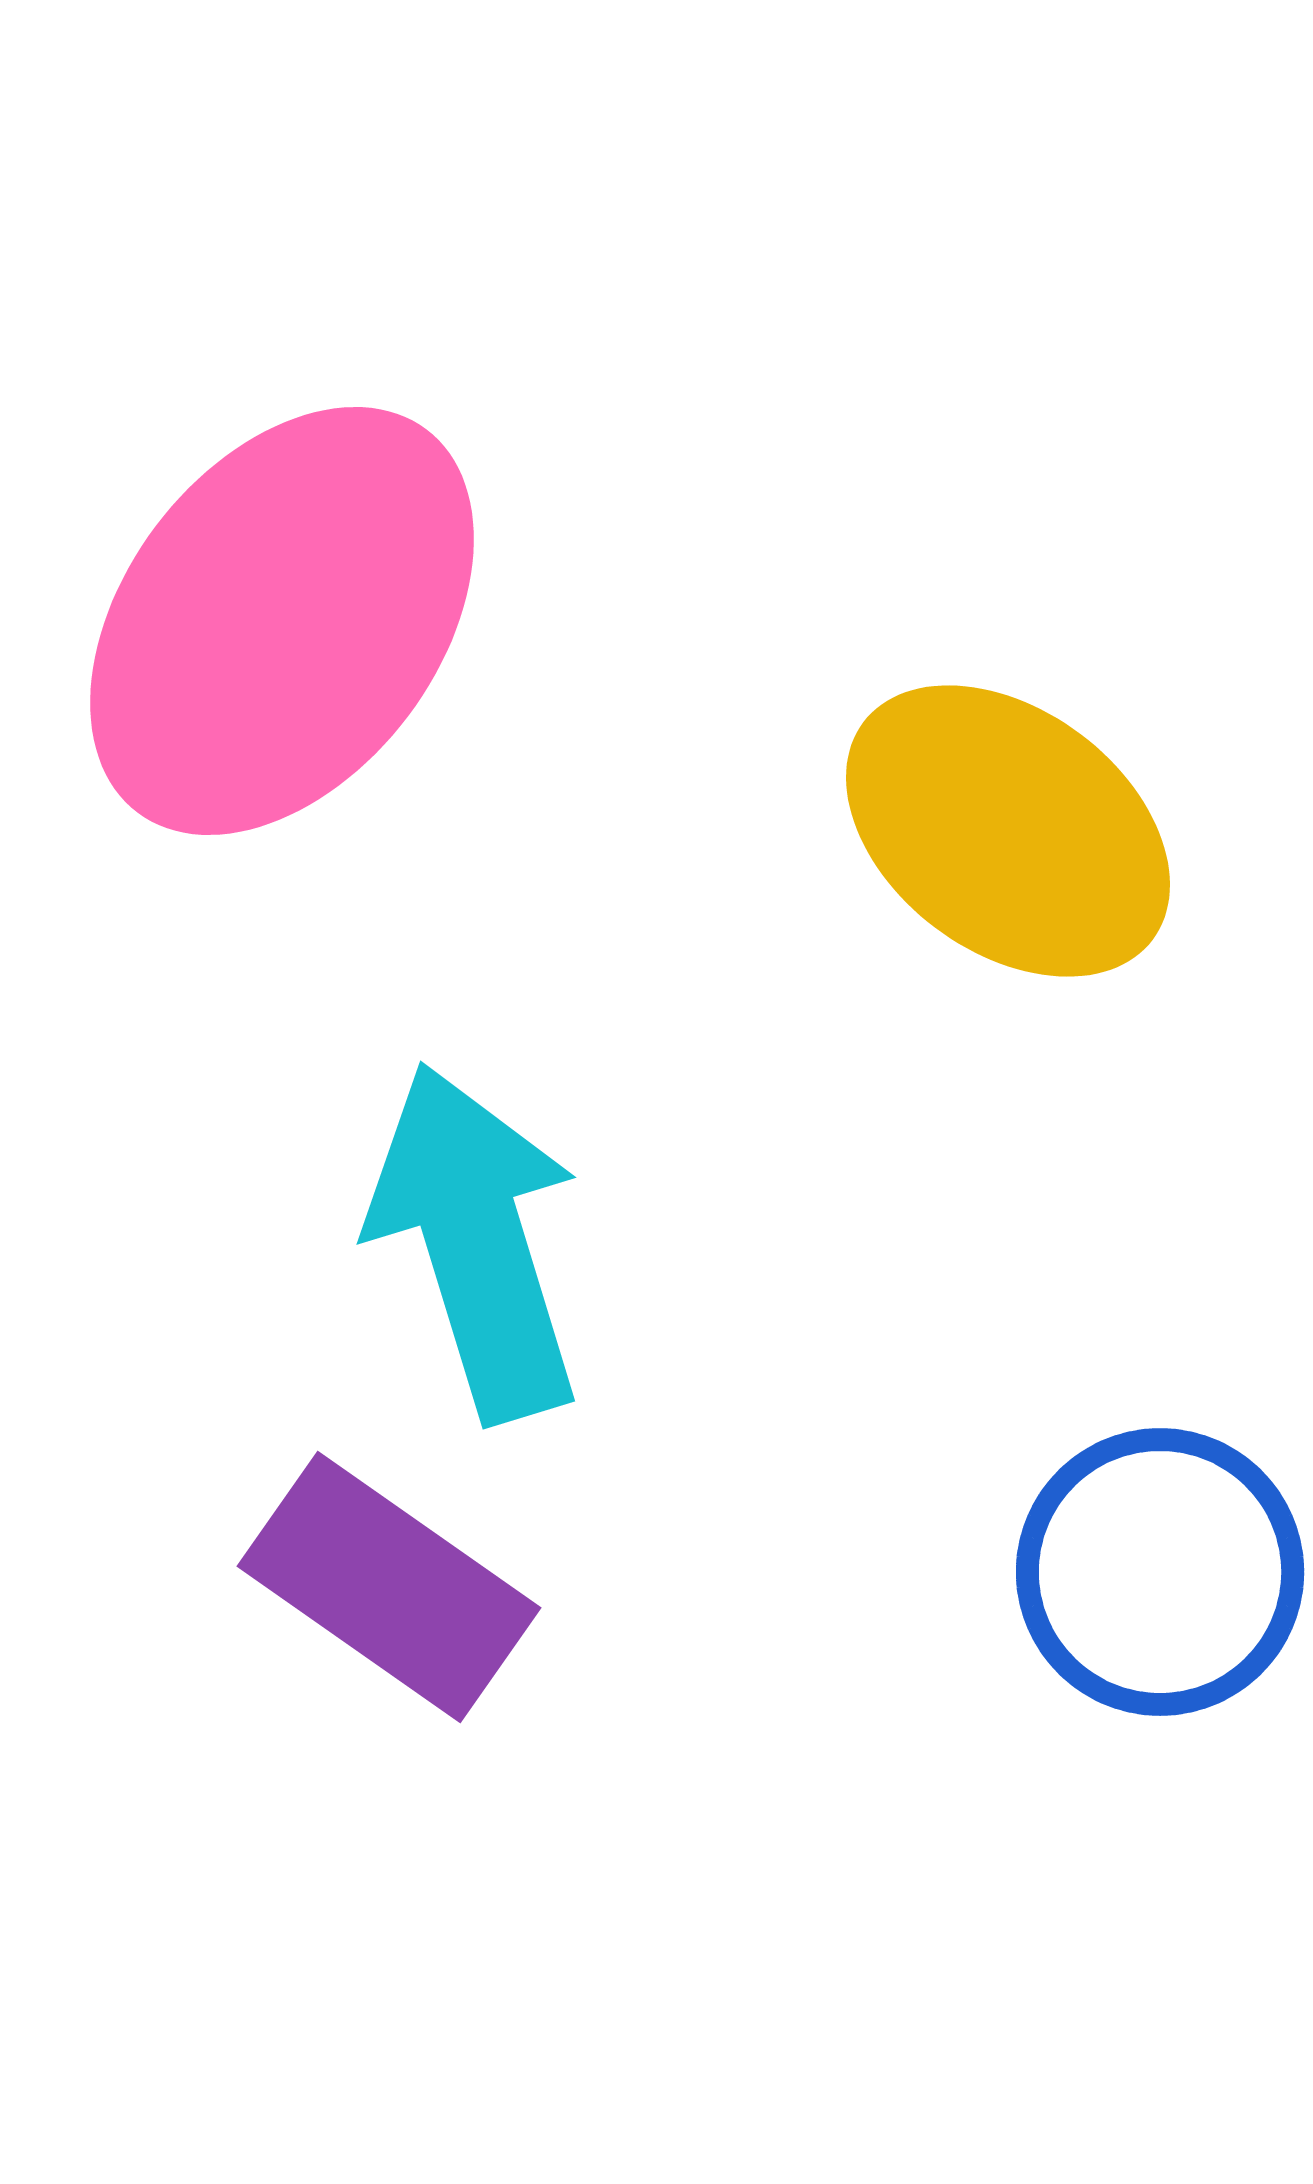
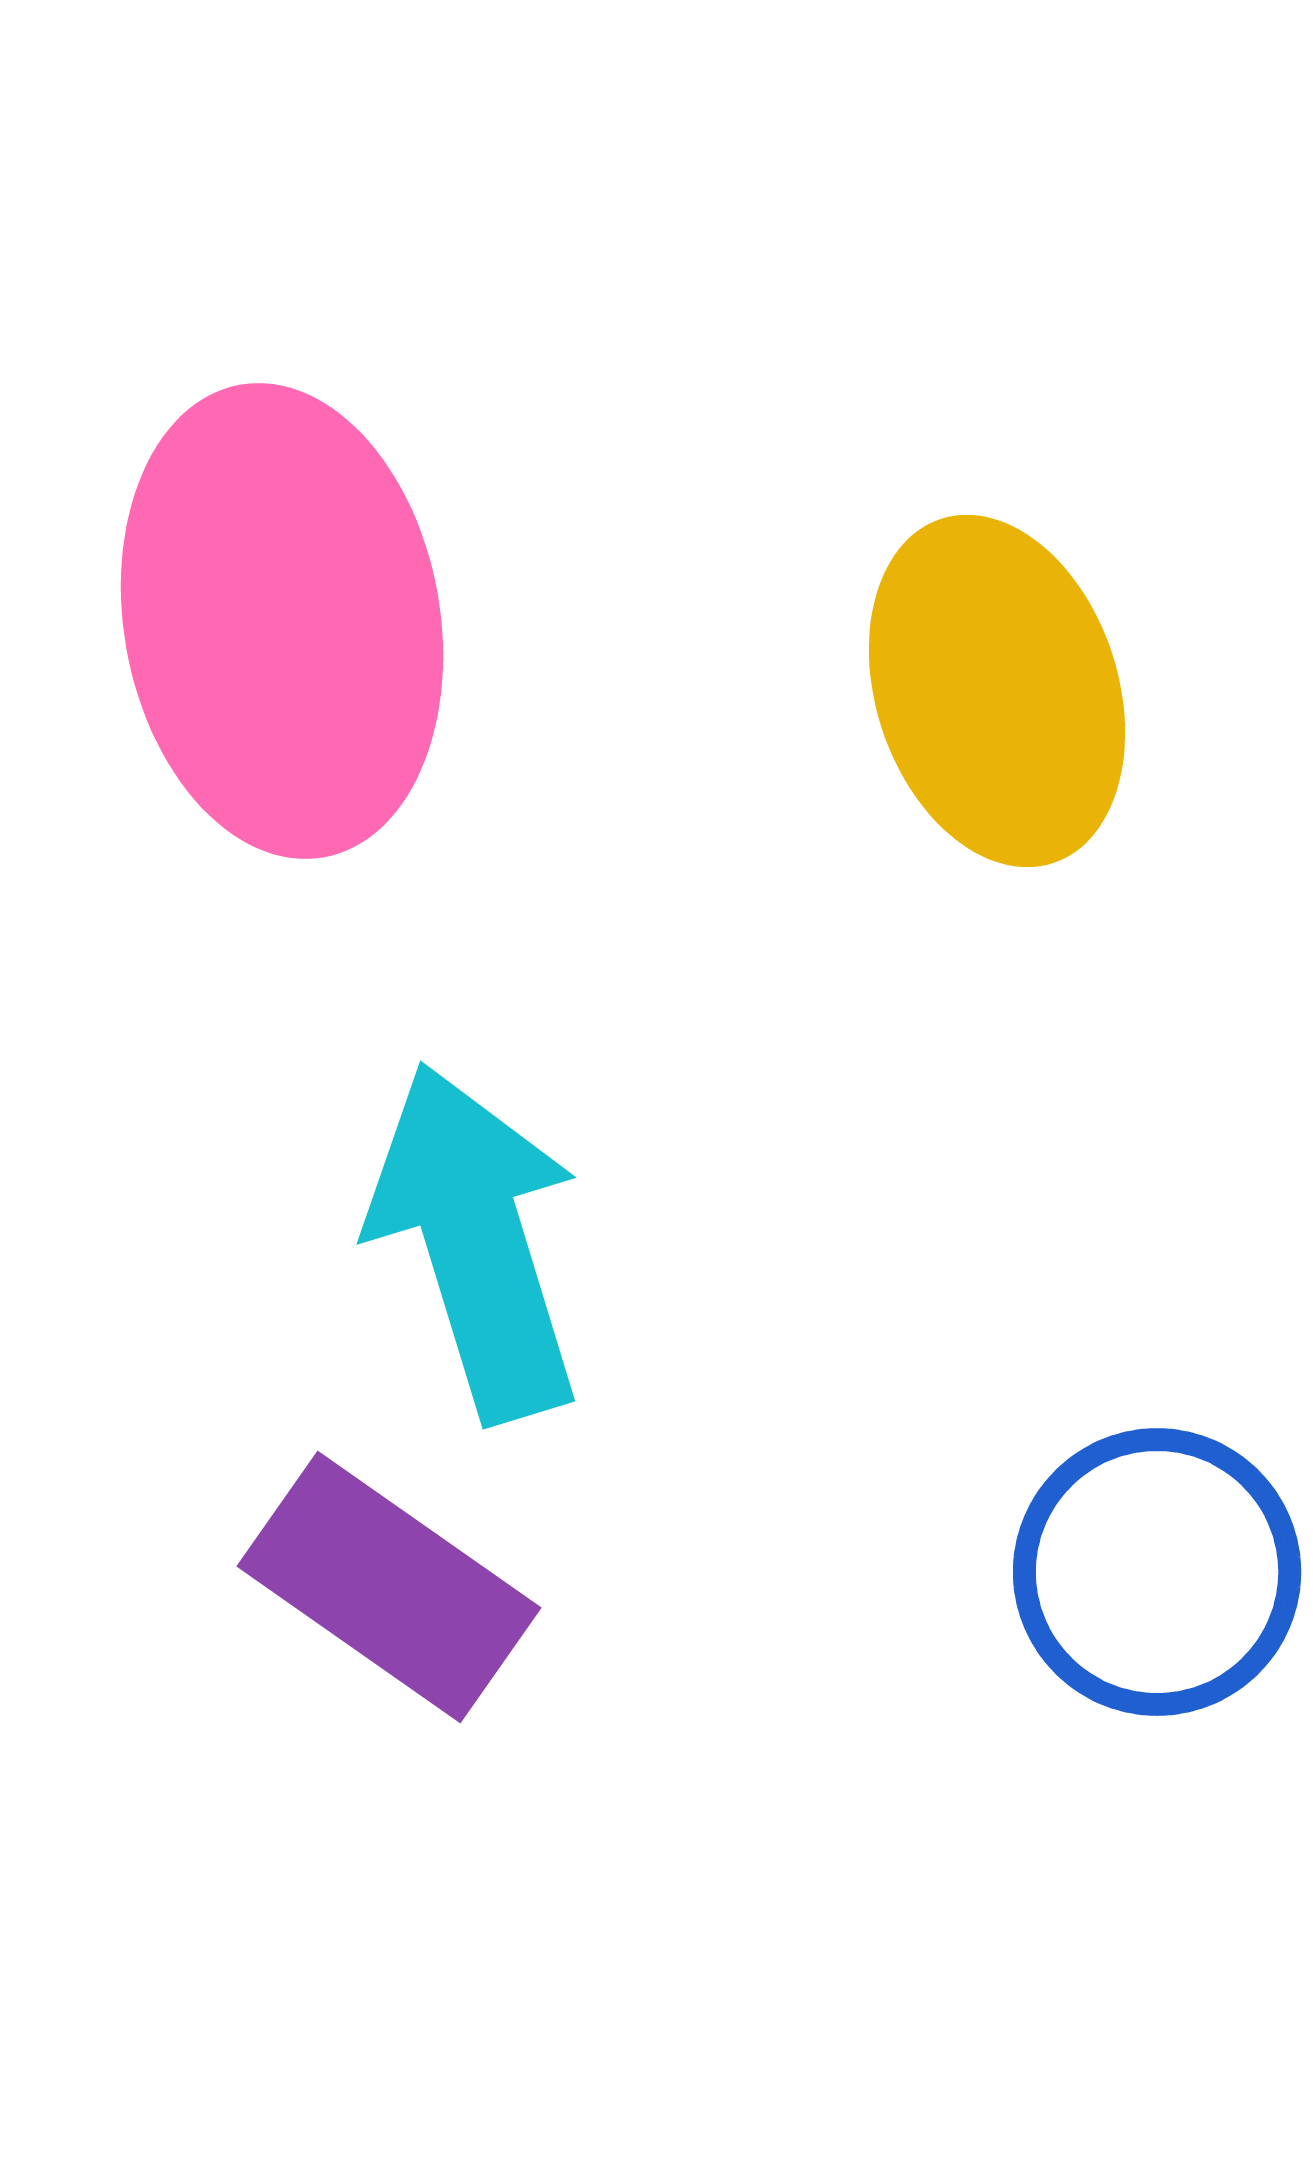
pink ellipse: rotated 47 degrees counterclockwise
yellow ellipse: moved 11 px left, 140 px up; rotated 35 degrees clockwise
blue circle: moved 3 px left
